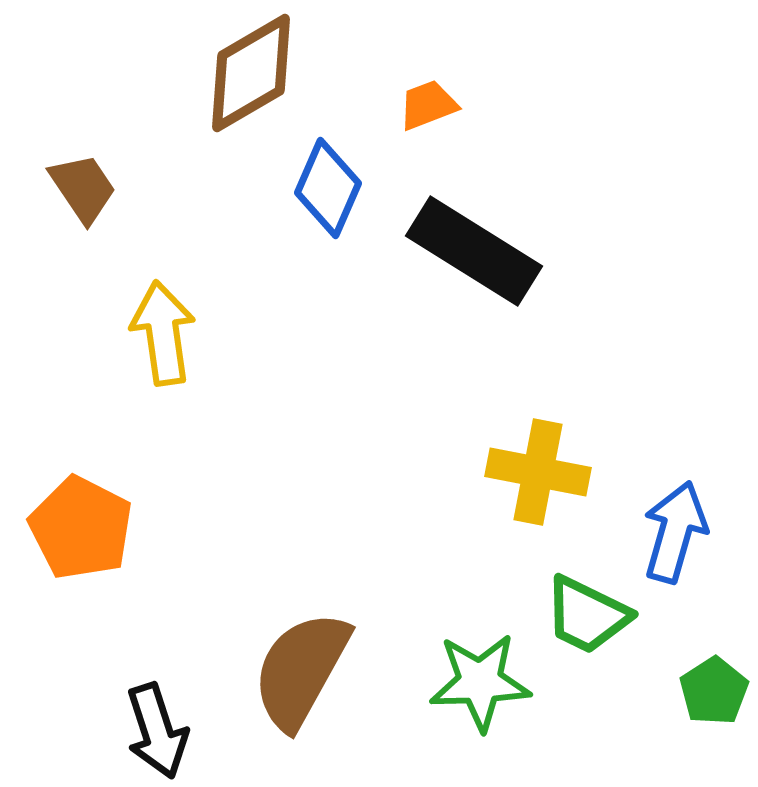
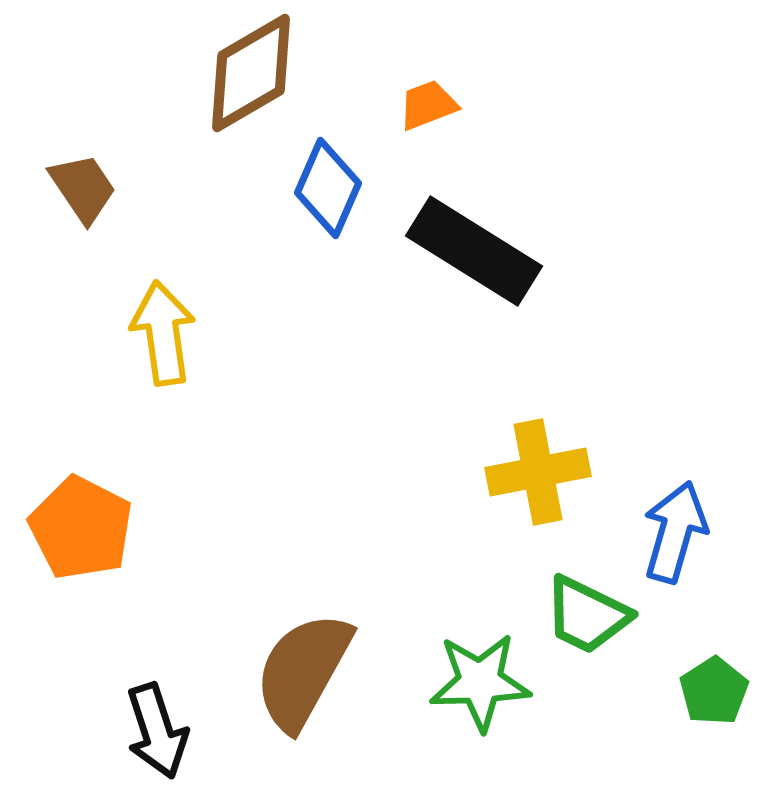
yellow cross: rotated 22 degrees counterclockwise
brown semicircle: moved 2 px right, 1 px down
